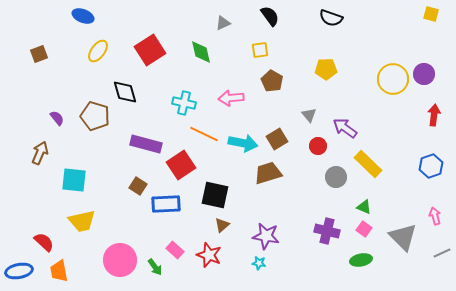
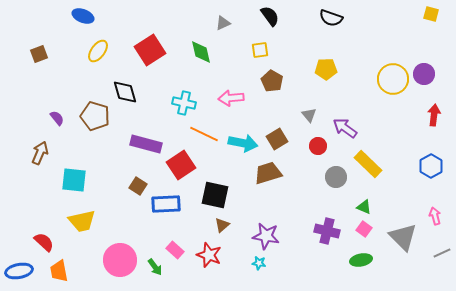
blue hexagon at (431, 166): rotated 10 degrees counterclockwise
